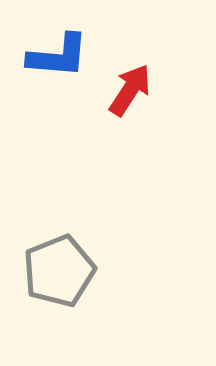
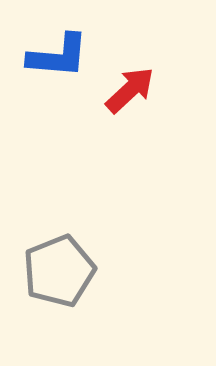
red arrow: rotated 14 degrees clockwise
